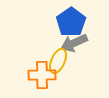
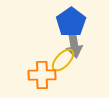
gray arrow: moved 1 px down; rotated 76 degrees counterclockwise
yellow ellipse: moved 5 px right, 1 px up; rotated 20 degrees clockwise
